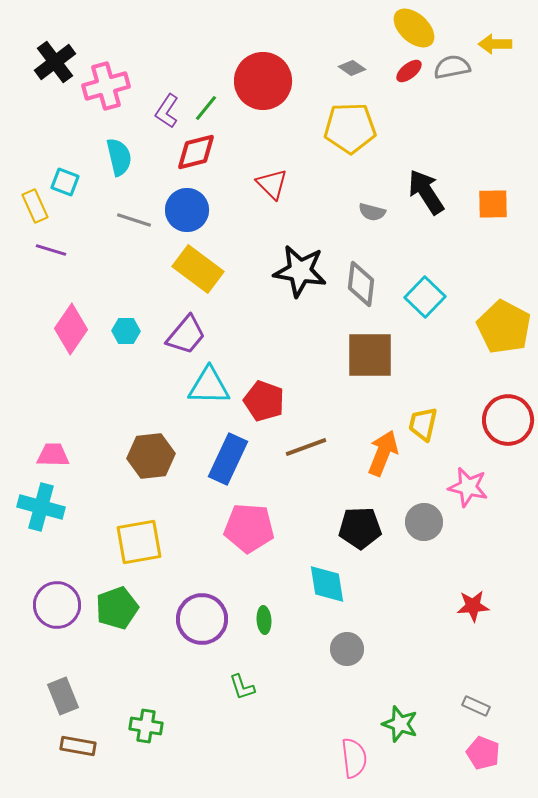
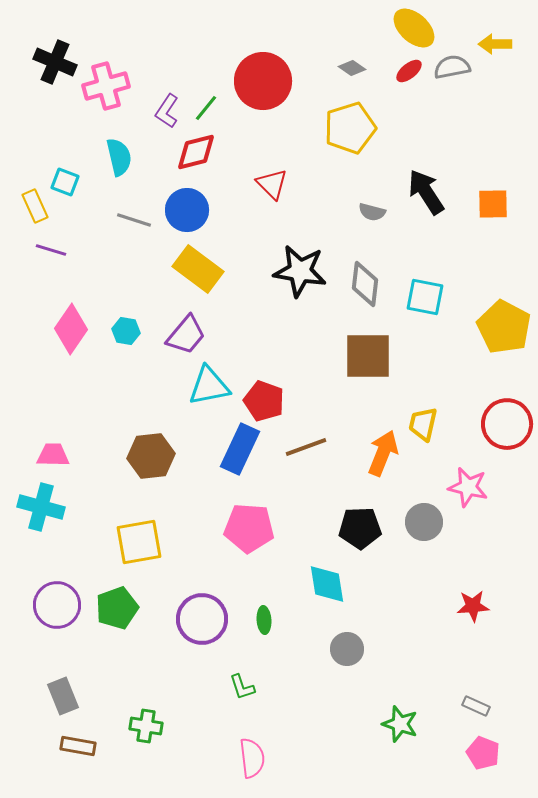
black cross at (55, 62): rotated 30 degrees counterclockwise
yellow pentagon at (350, 128): rotated 15 degrees counterclockwise
gray diamond at (361, 284): moved 4 px right
cyan square at (425, 297): rotated 33 degrees counterclockwise
cyan hexagon at (126, 331): rotated 8 degrees clockwise
brown square at (370, 355): moved 2 px left, 1 px down
cyan triangle at (209, 386): rotated 12 degrees counterclockwise
red circle at (508, 420): moved 1 px left, 4 px down
blue rectangle at (228, 459): moved 12 px right, 10 px up
pink semicircle at (354, 758): moved 102 px left
